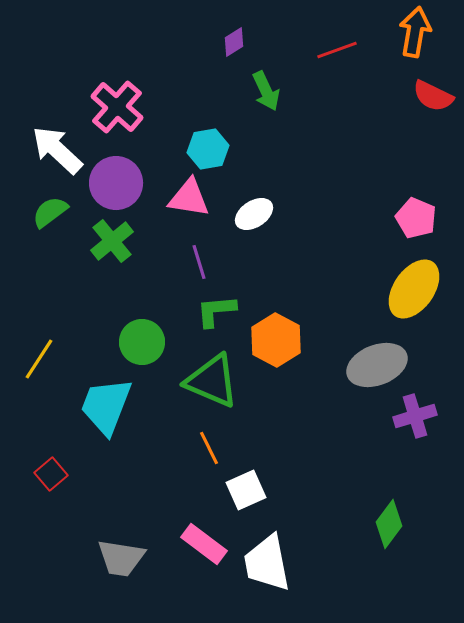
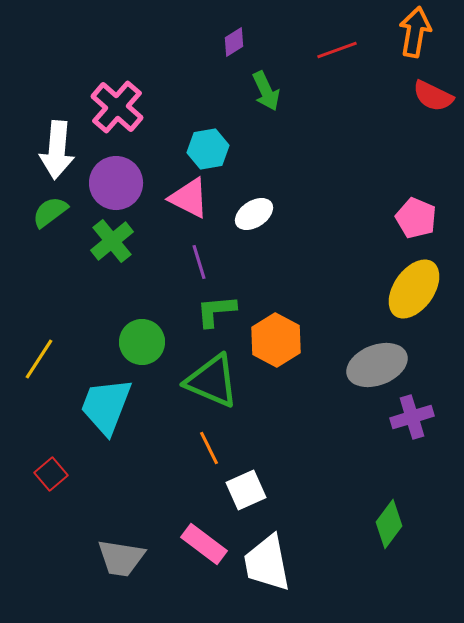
white arrow: rotated 128 degrees counterclockwise
pink triangle: rotated 18 degrees clockwise
purple cross: moved 3 px left, 1 px down
